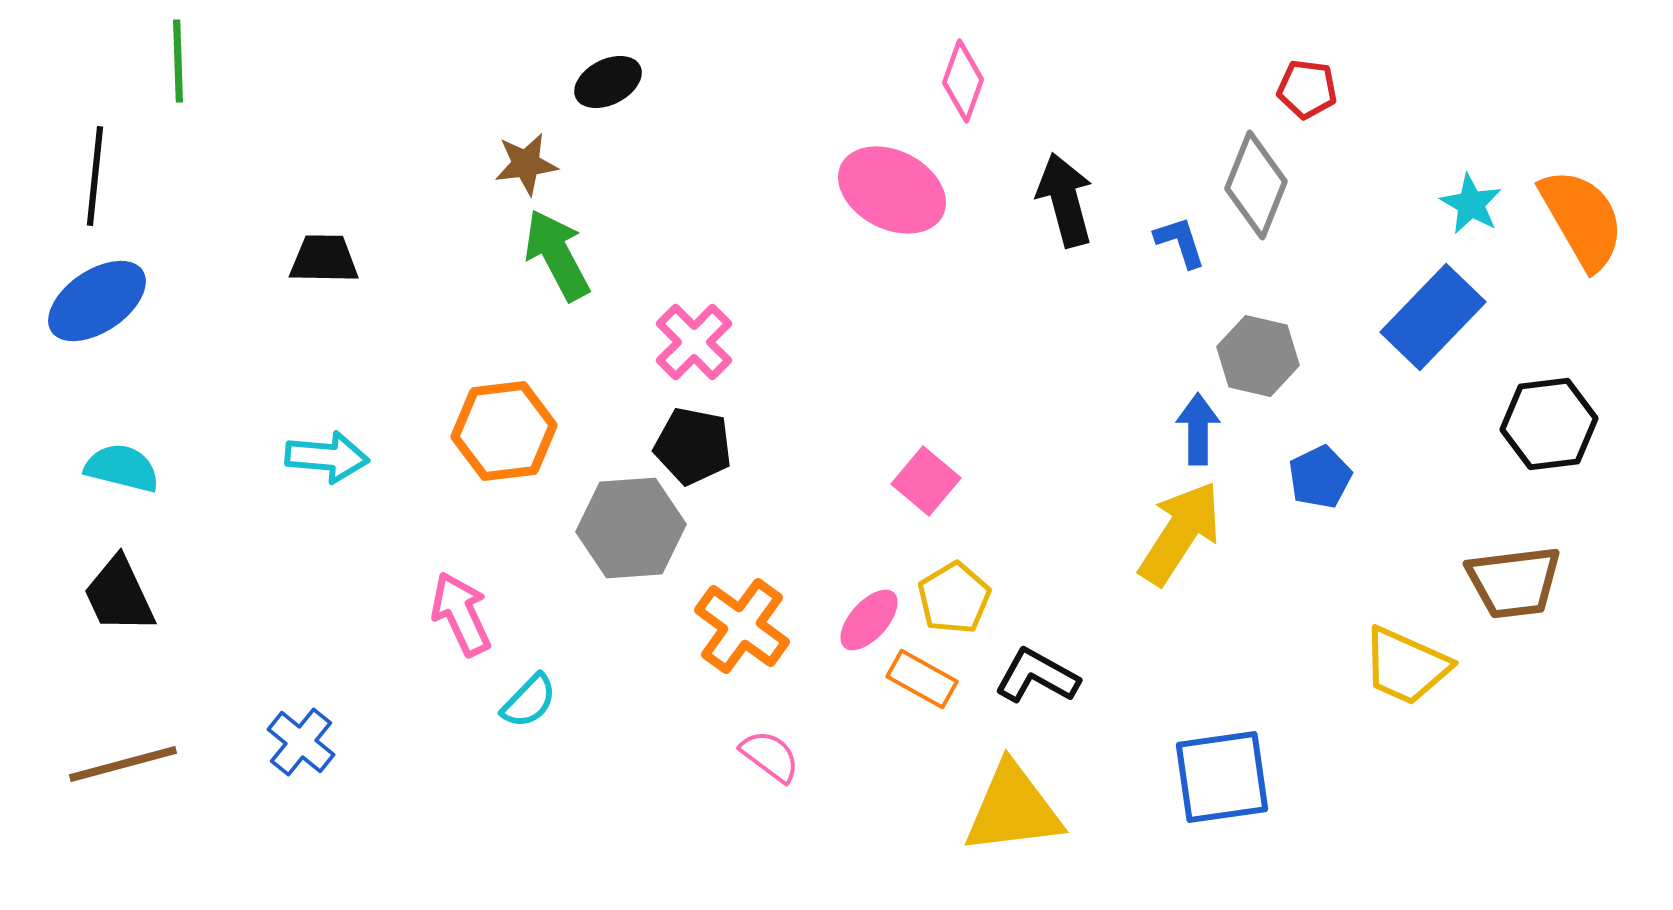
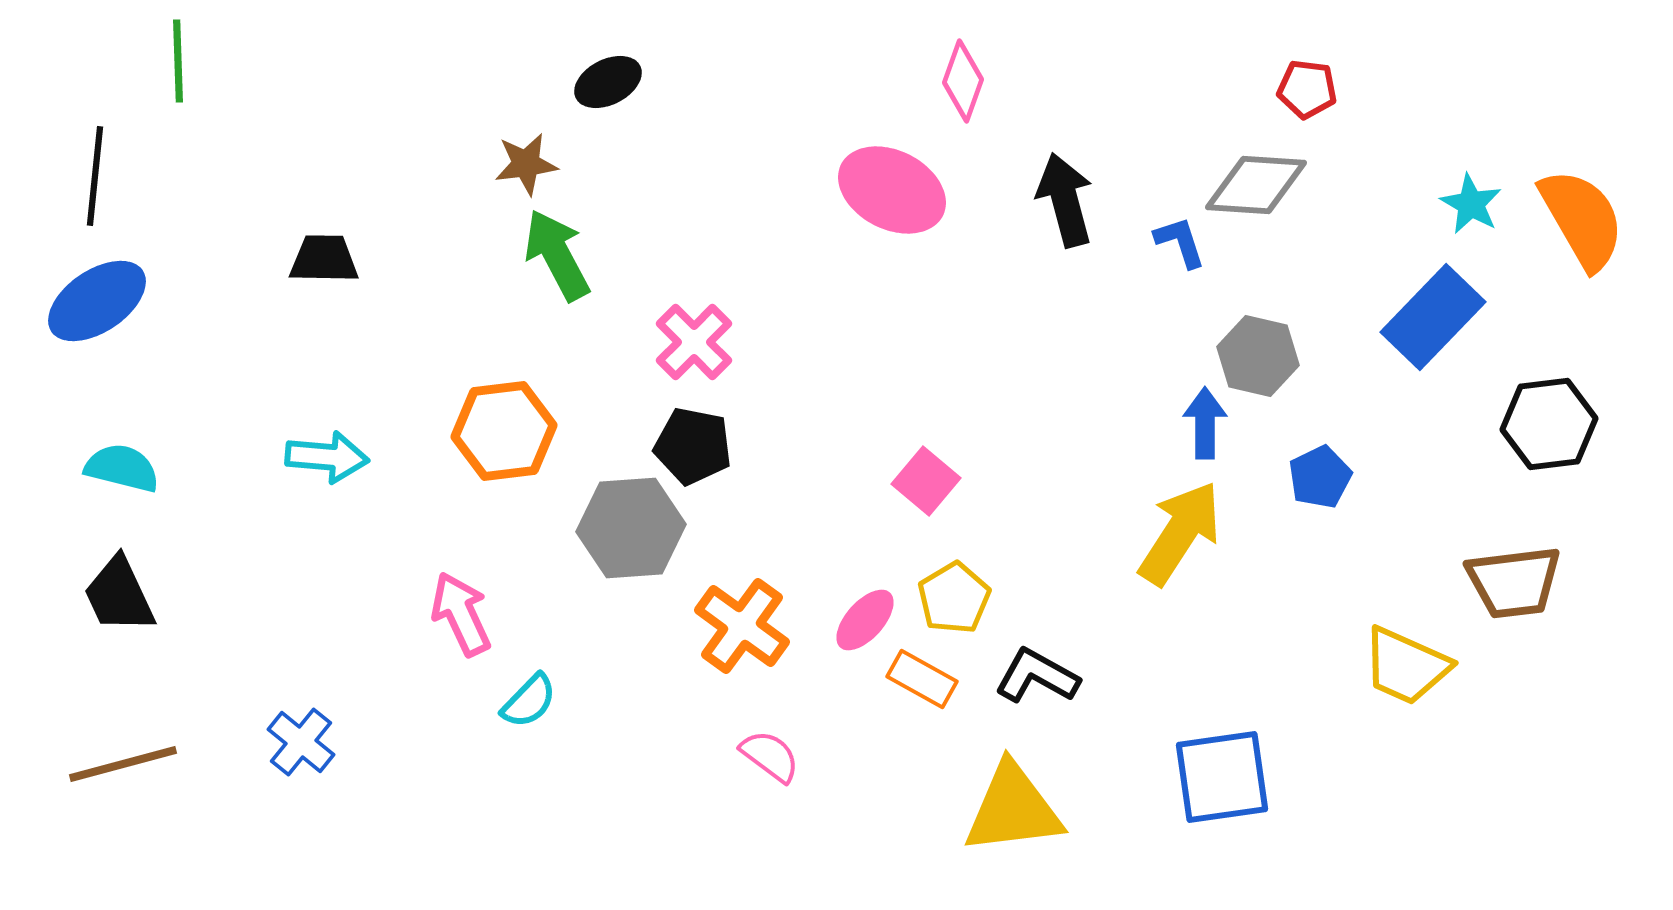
gray diamond at (1256, 185): rotated 72 degrees clockwise
blue arrow at (1198, 429): moved 7 px right, 6 px up
pink ellipse at (869, 620): moved 4 px left
